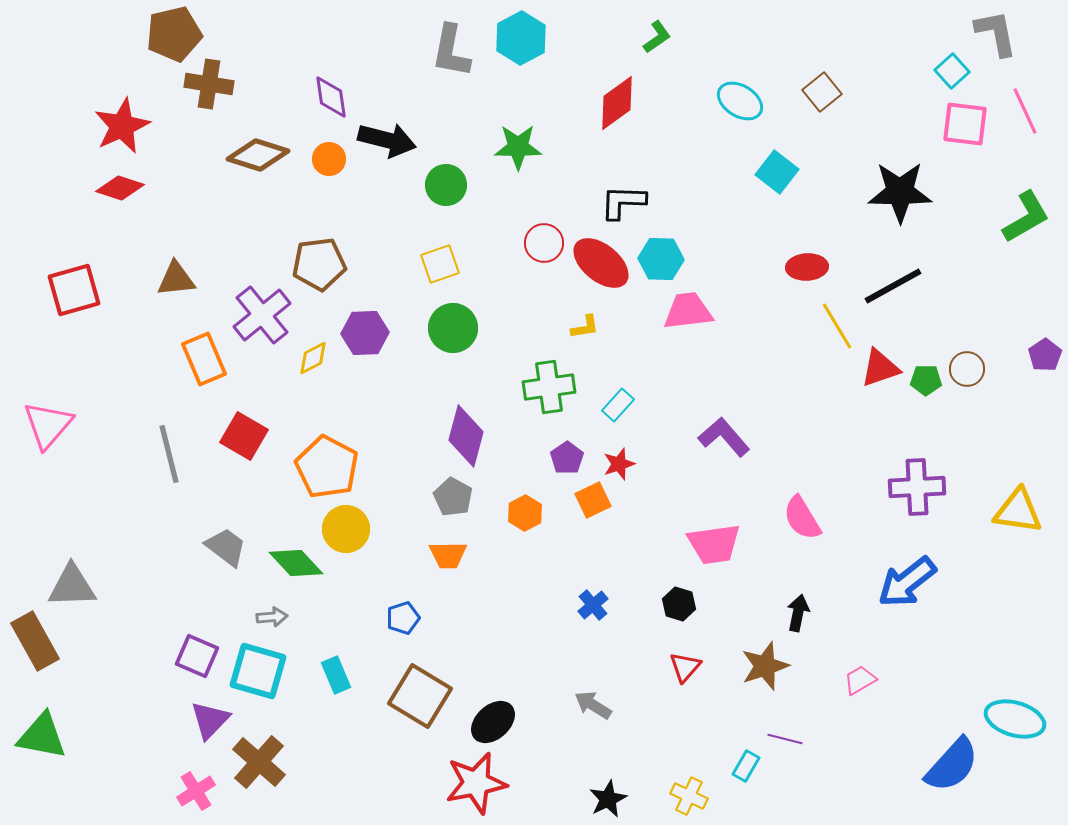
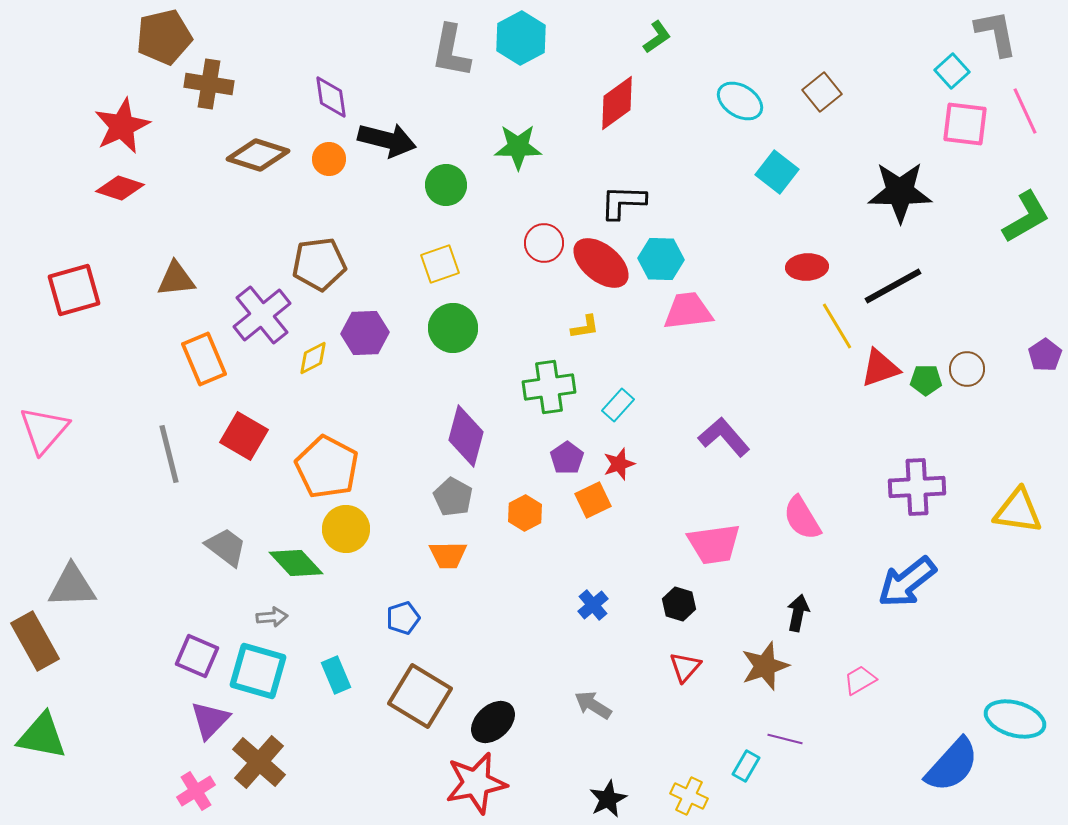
brown pentagon at (174, 34): moved 10 px left, 3 px down
pink triangle at (48, 425): moved 4 px left, 5 px down
